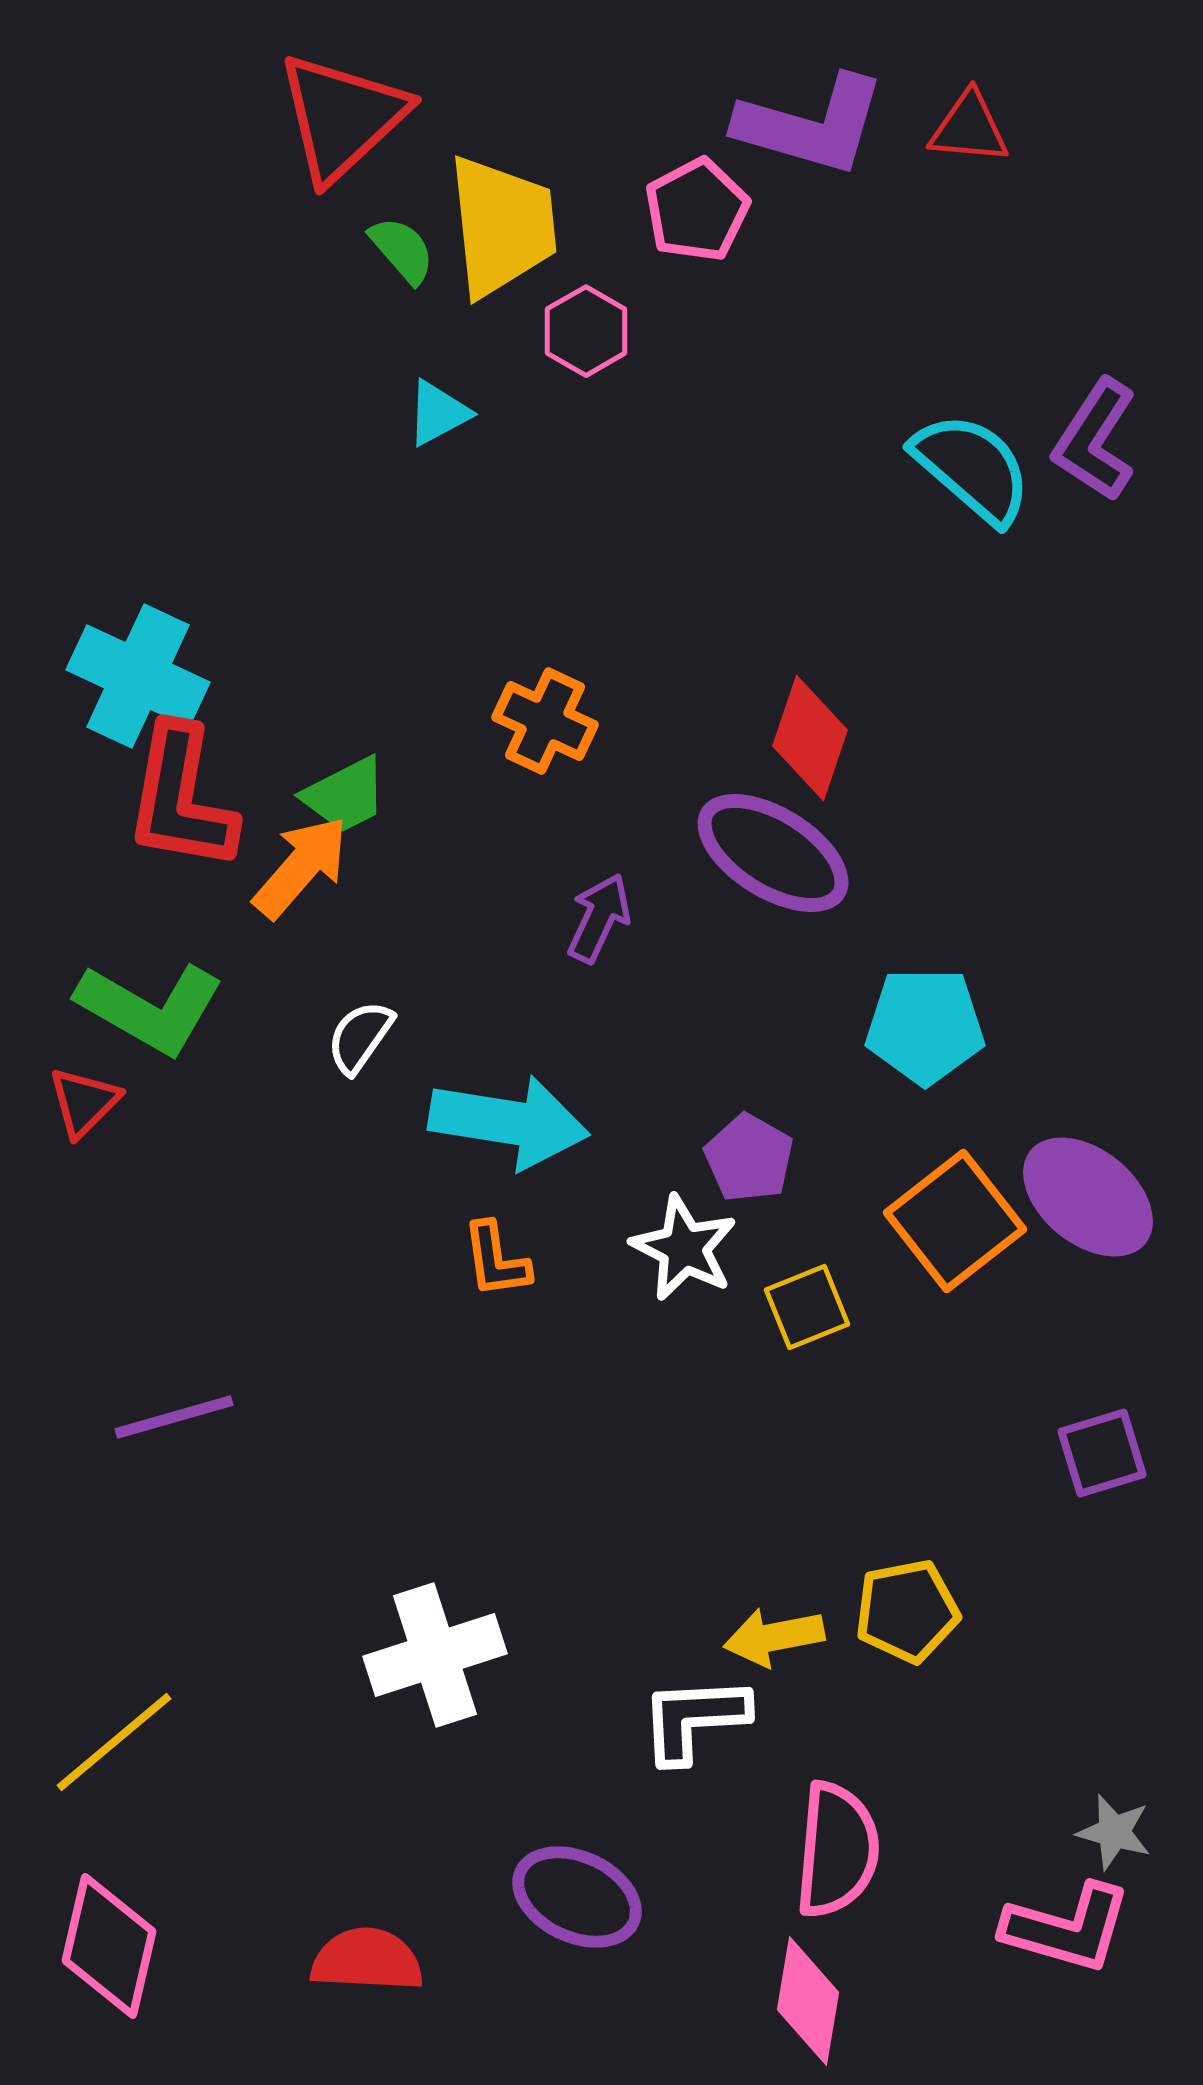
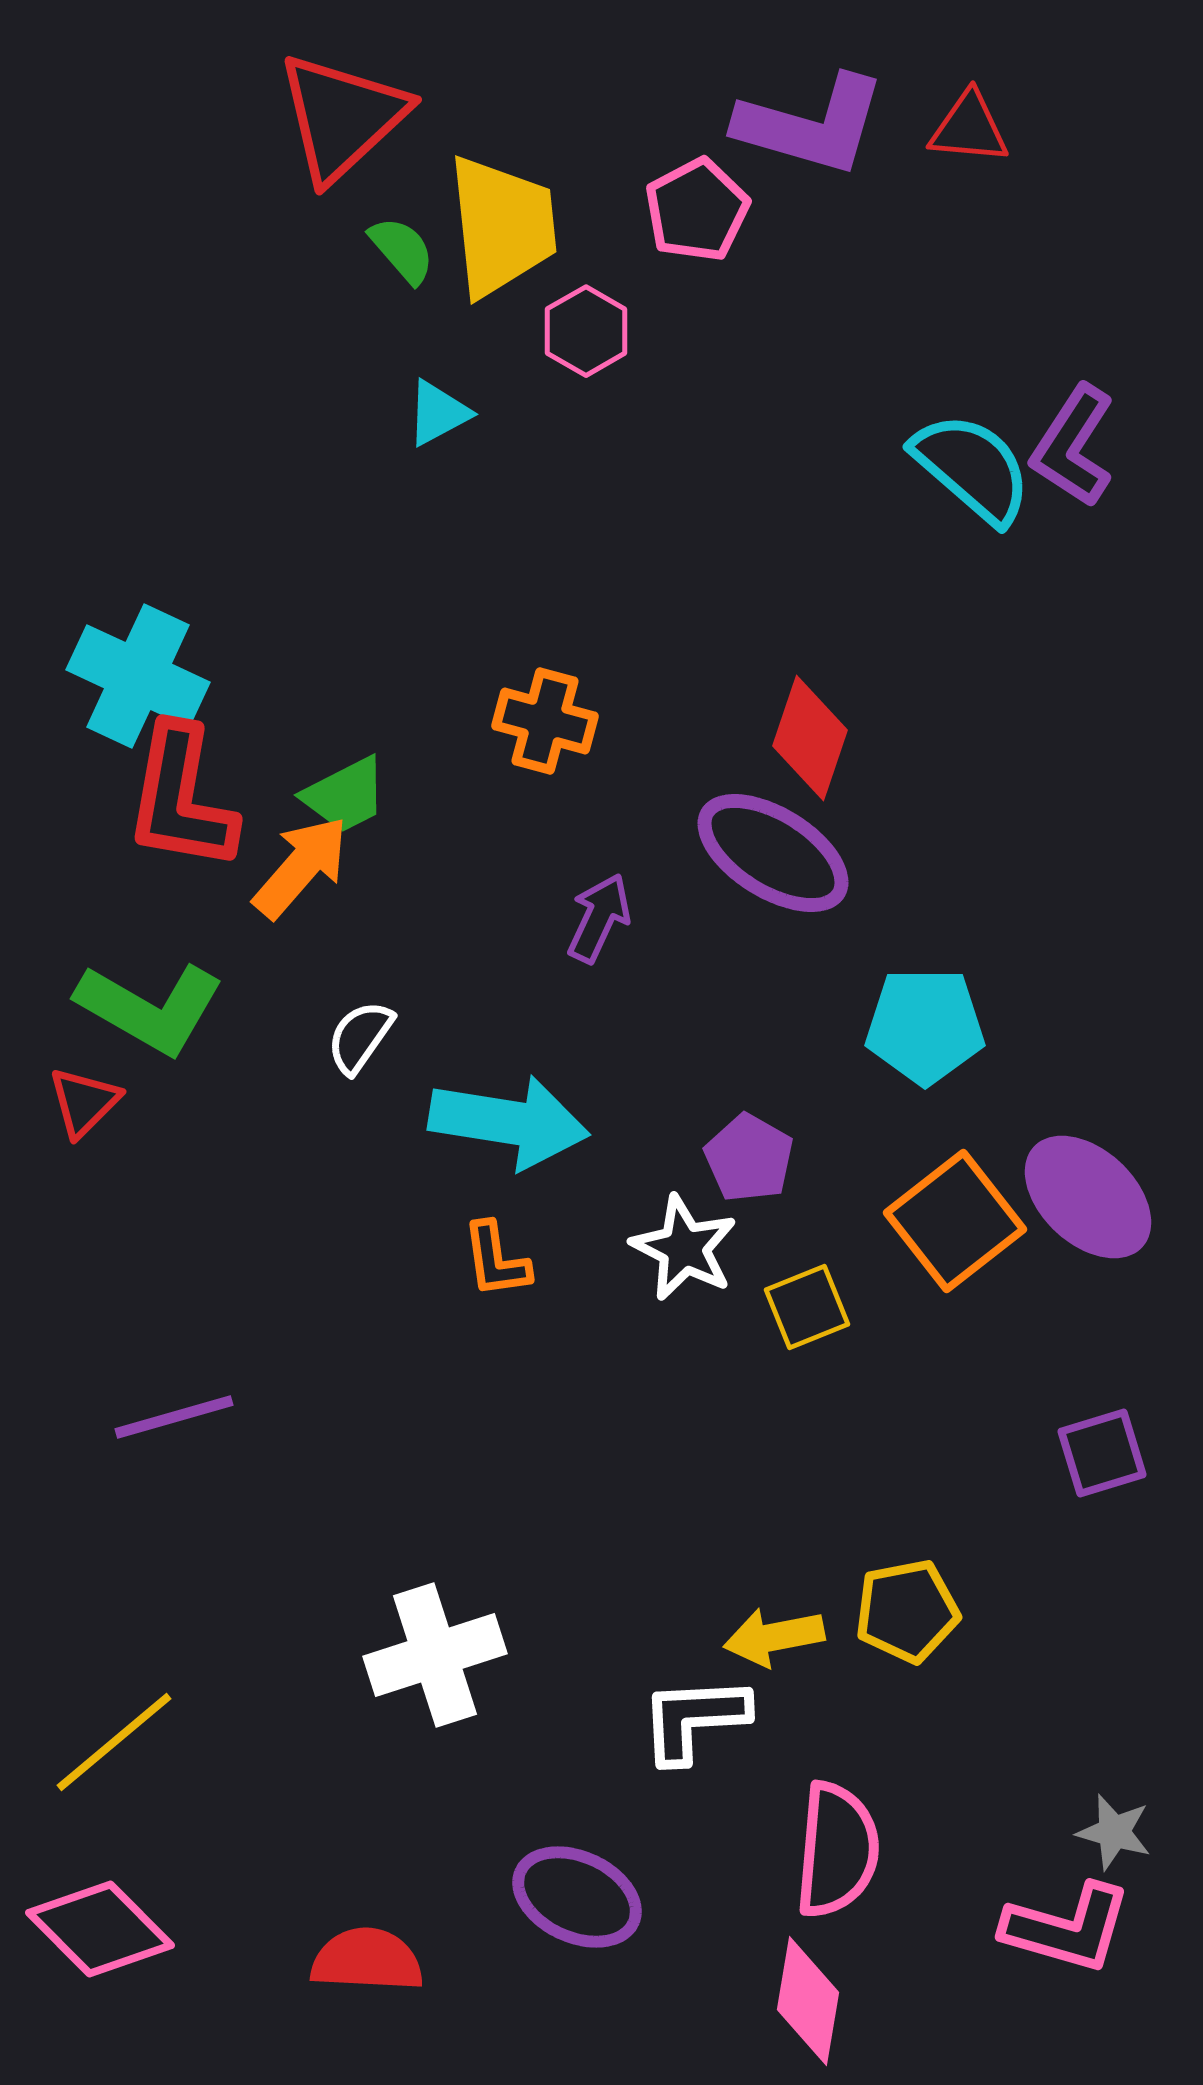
purple L-shape at (1095, 440): moved 22 px left, 6 px down
orange cross at (545, 721): rotated 10 degrees counterclockwise
purple ellipse at (1088, 1197): rotated 4 degrees clockwise
pink diamond at (109, 1946): moved 9 px left, 17 px up; rotated 58 degrees counterclockwise
